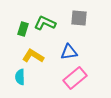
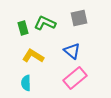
gray square: rotated 18 degrees counterclockwise
green rectangle: moved 1 px up; rotated 32 degrees counterclockwise
blue triangle: moved 3 px right, 1 px up; rotated 48 degrees clockwise
cyan semicircle: moved 6 px right, 6 px down
